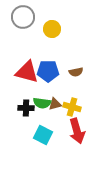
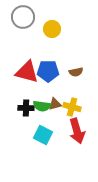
green semicircle: moved 3 px down
